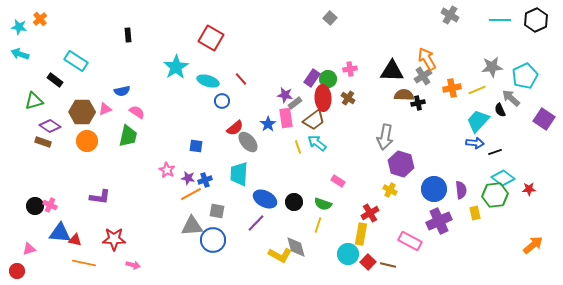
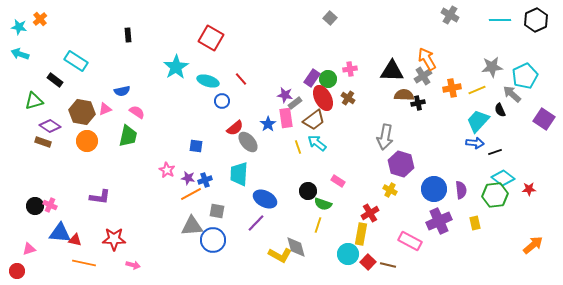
red ellipse at (323, 98): rotated 25 degrees counterclockwise
gray arrow at (511, 98): moved 1 px right, 4 px up
brown hexagon at (82, 112): rotated 10 degrees clockwise
black circle at (294, 202): moved 14 px right, 11 px up
yellow rectangle at (475, 213): moved 10 px down
